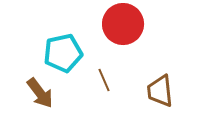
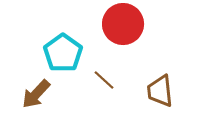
cyan pentagon: rotated 24 degrees counterclockwise
brown line: rotated 25 degrees counterclockwise
brown arrow: moved 4 px left, 1 px down; rotated 80 degrees clockwise
